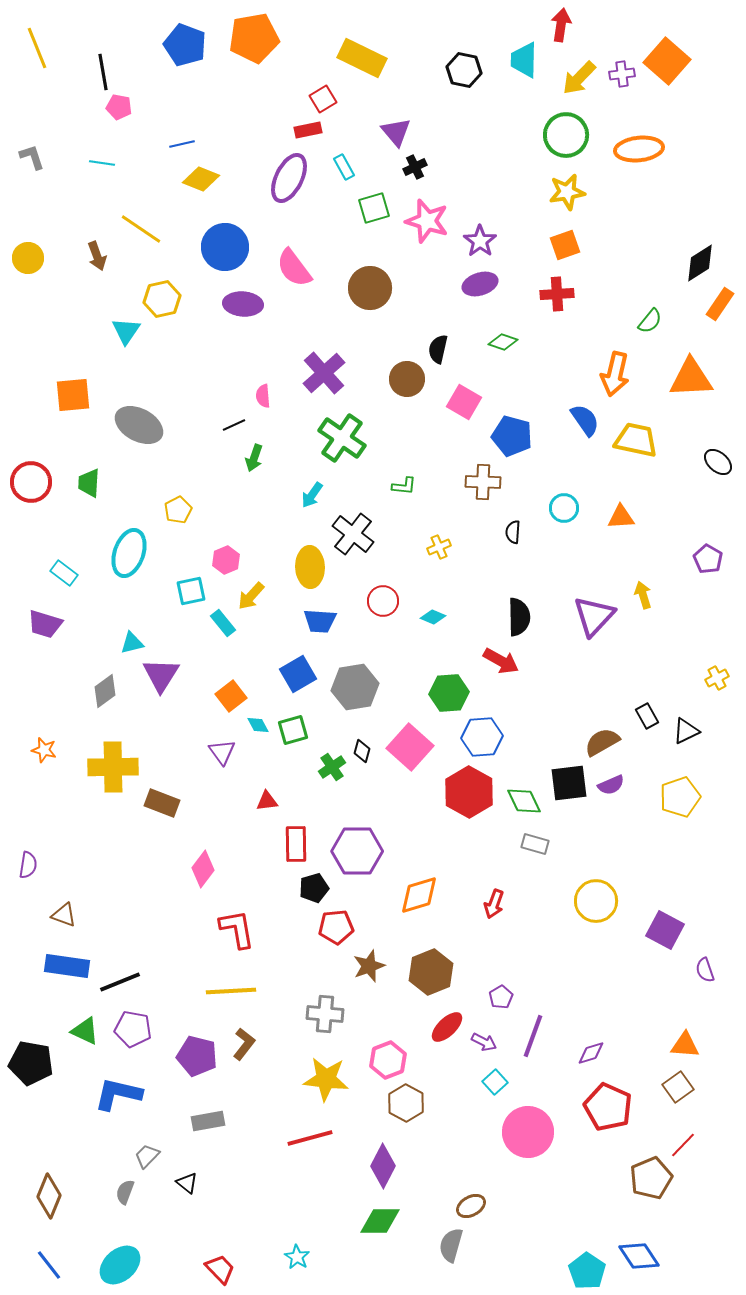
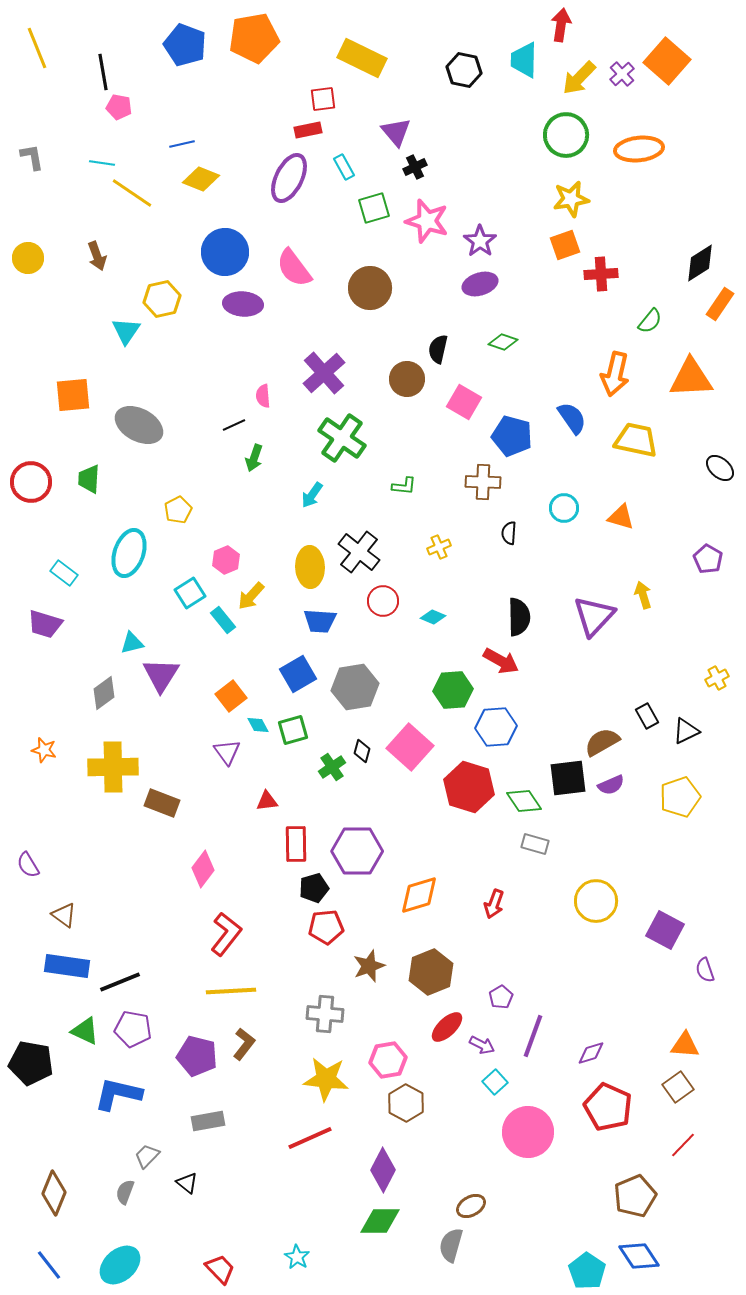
purple cross at (622, 74): rotated 35 degrees counterclockwise
red square at (323, 99): rotated 24 degrees clockwise
gray L-shape at (32, 157): rotated 8 degrees clockwise
yellow star at (567, 192): moved 4 px right, 7 px down
yellow line at (141, 229): moved 9 px left, 36 px up
blue circle at (225, 247): moved 5 px down
red cross at (557, 294): moved 44 px right, 20 px up
blue semicircle at (585, 420): moved 13 px left, 2 px up
black ellipse at (718, 462): moved 2 px right, 6 px down
green trapezoid at (89, 483): moved 4 px up
orange triangle at (621, 517): rotated 20 degrees clockwise
black semicircle at (513, 532): moved 4 px left, 1 px down
black cross at (353, 534): moved 6 px right, 18 px down
cyan square at (191, 591): moved 1 px left, 2 px down; rotated 20 degrees counterclockwise
cyan rectangle at (223, 623): moved 3 px up
gray diamond at (105, 691): moved 1 px left, 2 px down
green hexagon at (449, 693): moved 4 px right, 3 px up
blue hexagon at (482, 737): moved 14 px right, 10 px up
purple triangle at (222, 752): moved 5 px right
black square at (569, 783): moved 1 px left, 5 px up
red hexagon at (469, 792): moved 5 px up; rotated 12 degrees counterclockwise
green diamond at (524, 801): rotated 9 degrees counterclockwise
purple semicircle at (28, 865): rotated 140 degrees clockwise
brown triangle at (64, 915): rotated 16 degrees clockwise
red pentagon at (336, 927): moved 10 px left
red L-shape at (237, 929): moved 11 px left, 5 px down; rotated 48 degrees clockwise
purple arrow at (484, 1042): moved 2 px left, 3 px down
pink hexagon at (388, 1060): rotated 12 degrees clockwise
red line at (310, 1138): rotated 9 degrees counterclockwise
purple diamond at (383, 1166): moved 4 px down
brown pentagon at (651, 1178): moved 16 px left, 18 px down
brown diamond at (49, 1196): moved 5 px right, 3 px up
